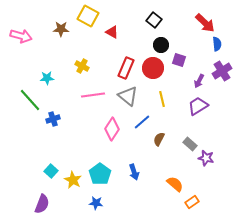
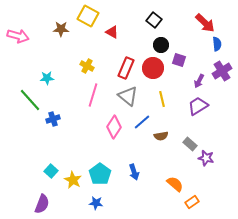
pink arrow: moved 3 px left
yellow cross: moved 5 px right
pink line: rotated 65 degrees counterclockwise
pink diamond: moved 2 px right, 2 px up
brown semicircle: moved 2 px right, 3 px up; rotated 128 degrees counterclockwise
